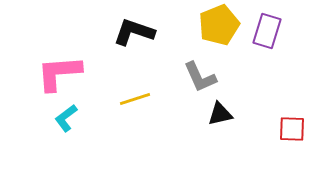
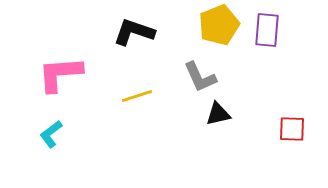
purple rectangle: moved 1 px up; rotated 12 degrees counterclockwise
pink L-shape: moved 1 px right, 1 px down
yellow line: moved 2 px right, 3 px up
black triangle: moved 2 px left
cyan L-shape: moved 15 px left, 16 px down
